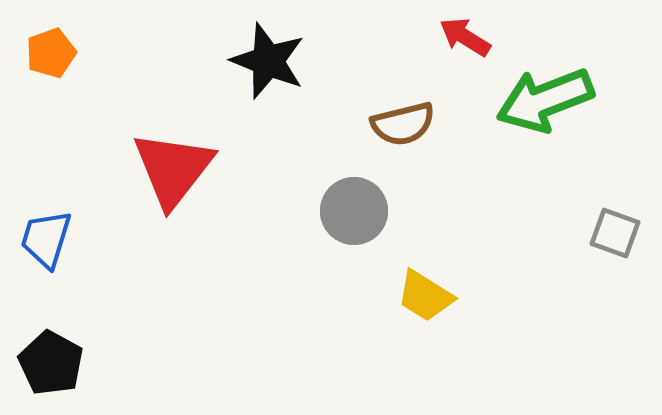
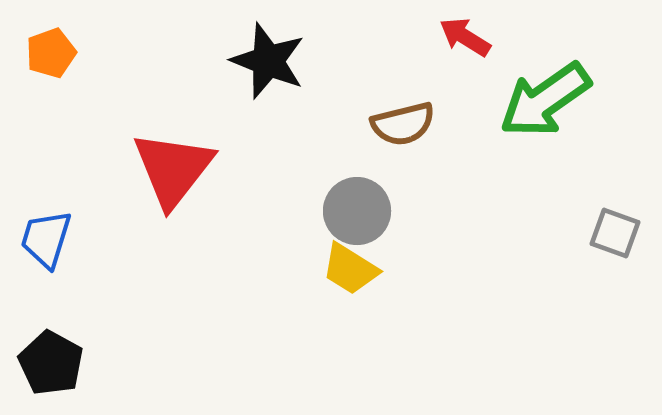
green arrow: rotated 14 degrees counterclockwise
gray circle: moved 3 px right
yellow trapezoid: moved 75 px left, 27 px up
